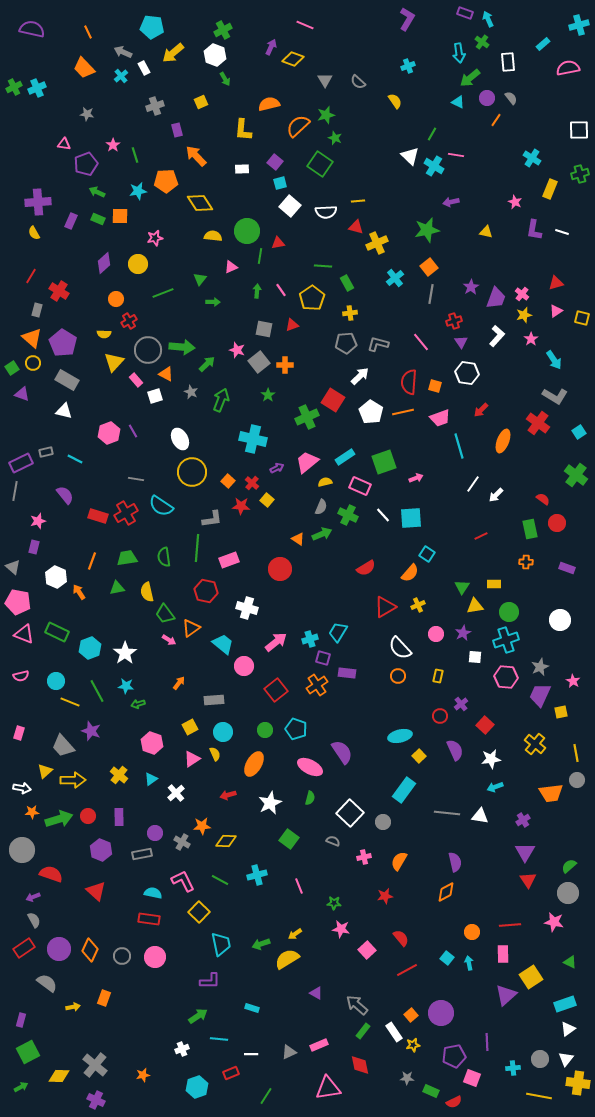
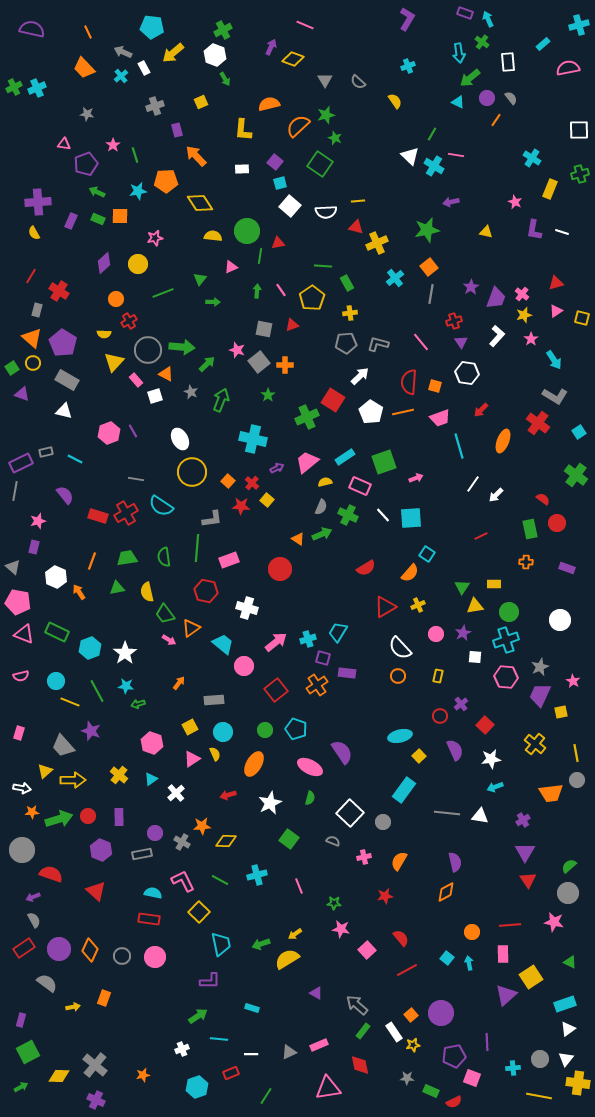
cyan cross at (310, 639): moved 2 px left
